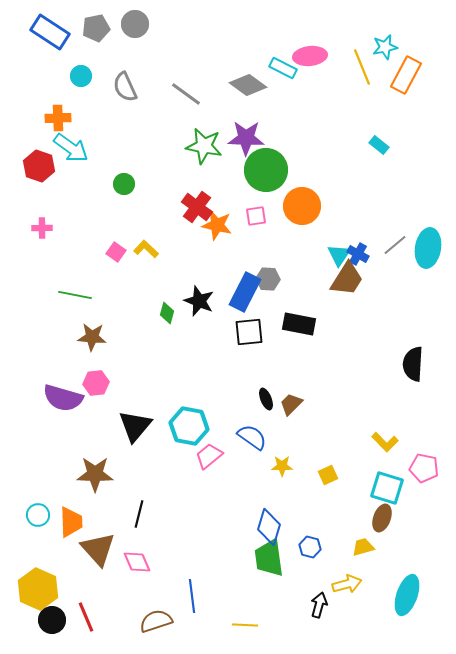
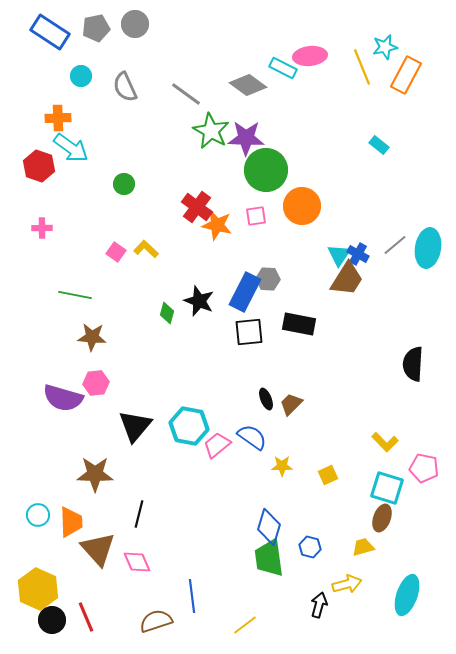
green star at (204, 146): moved 7 px right, 15 px up; rotated 18 degrees clockwise
pink trapezoid at (209, 456): moved 8 px right, 11 px up
yellow line at (245, 625): rotated 40 degrees counterclockwise
